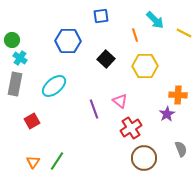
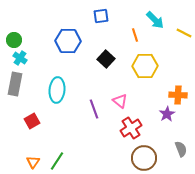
green circle: moved 2 px right
cyan ellipse: moved 3 px right, 4 px down; rotated 45 degrees counterclockwise
